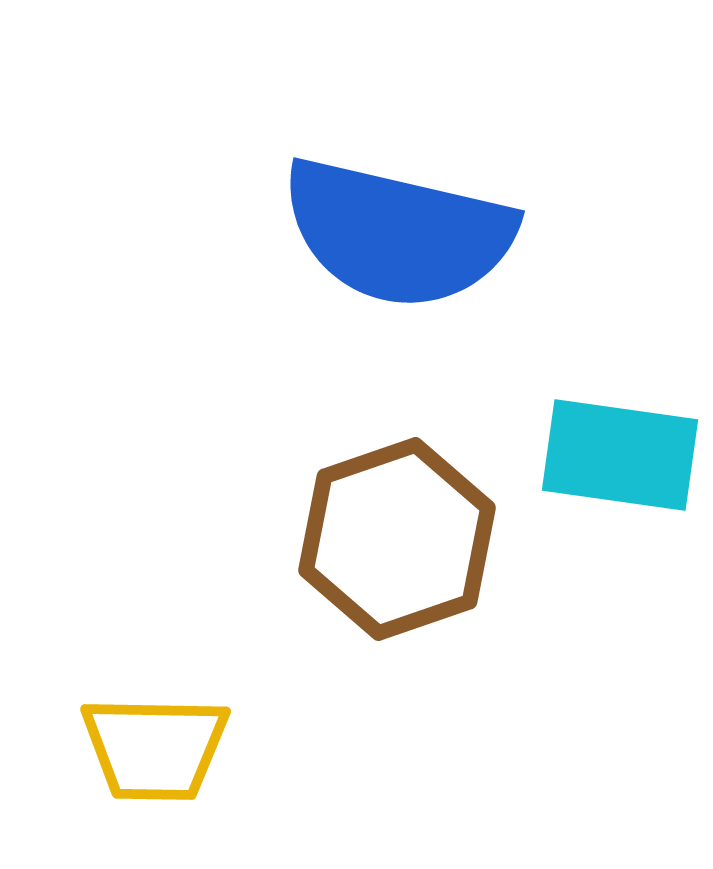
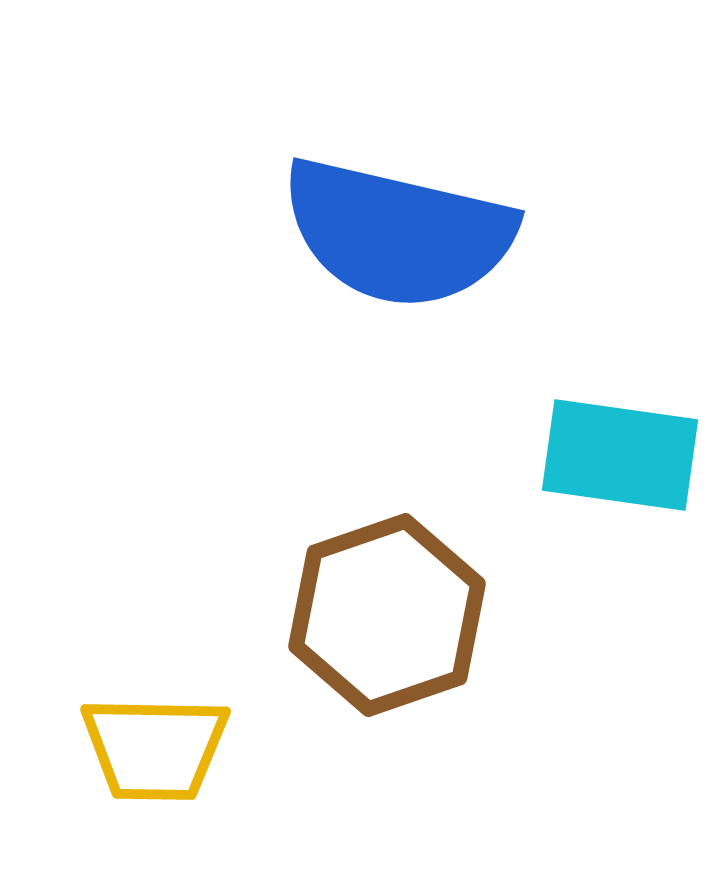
brown hexagon: moved 10 px left, 76 px down
